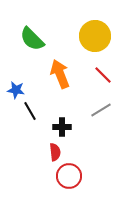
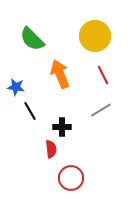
red line: rotated 18 degrees clockwise
blue star: moved 3 px up
red semicircle: moved 4 px left, 3 px up
red circle: moved 2 px right, 2 px down
